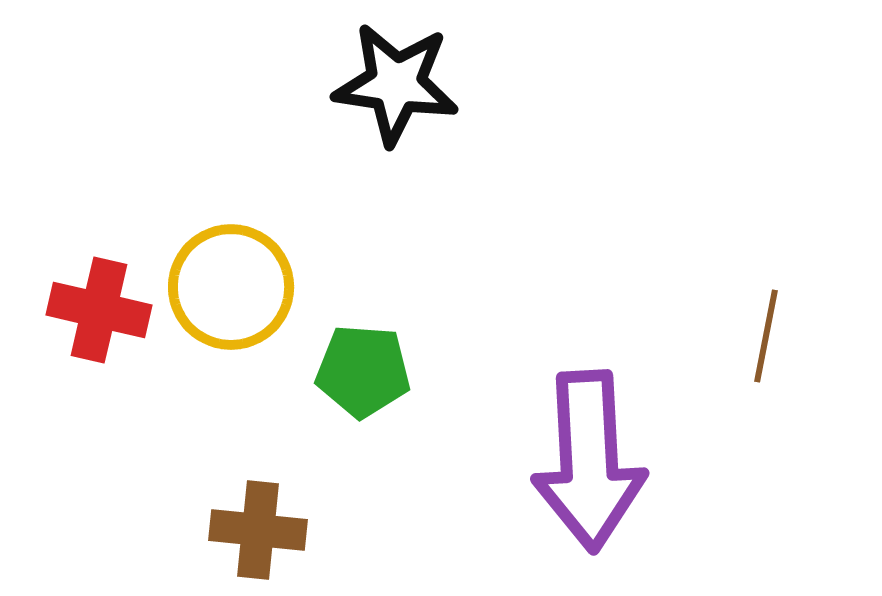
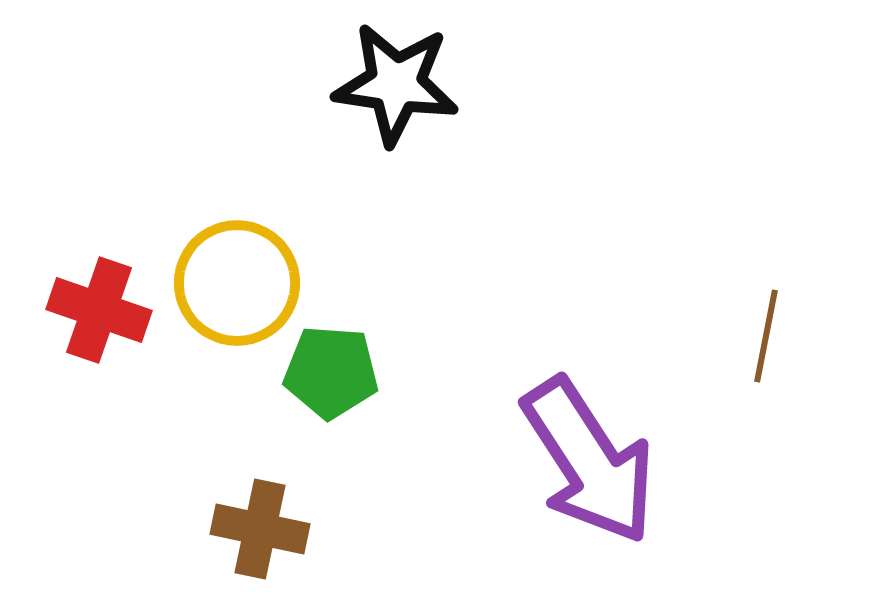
yellow circle: moved 6 px right, 4 px up
red cross: rotated 6 degrees clockwise
green pentagon: moved 32 px left, 1 px down
purple arrow: rotated 30 degrees counterclockwise
brown cross: moved 2 px right, 1 px up; rotated 6 degrees clockwise
